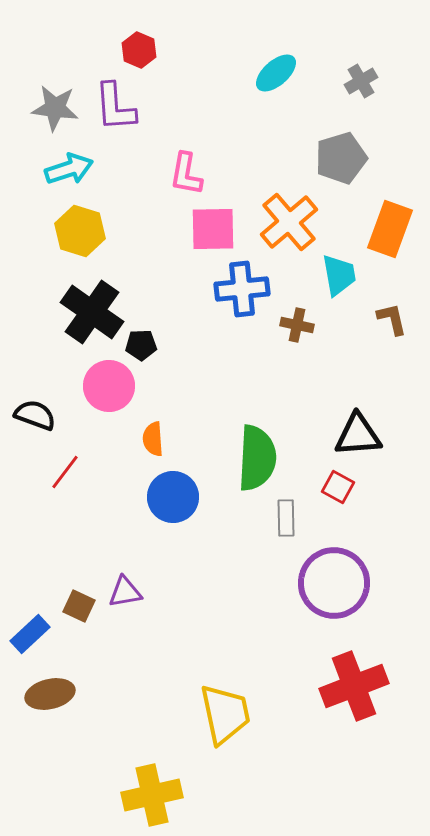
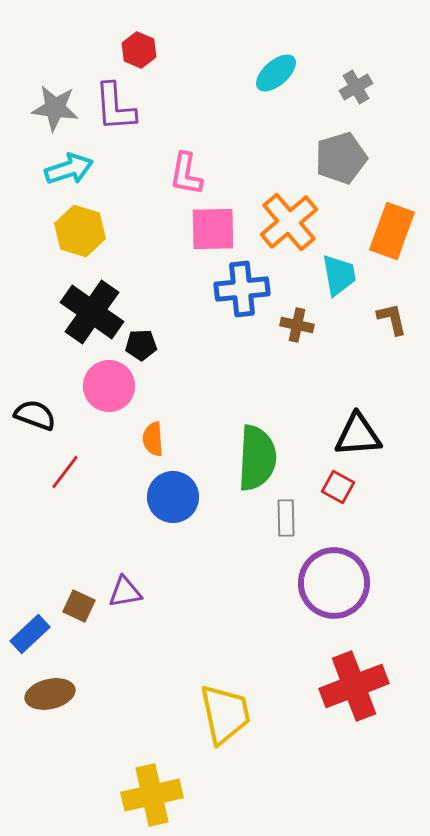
gray cross: moved 5 px left, 6 px down
orange rectangle: moved 2 px right, 2 px down
